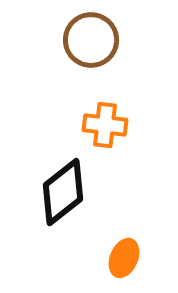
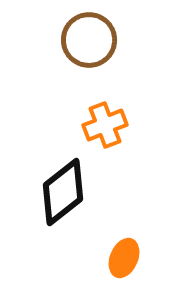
brown circle: moved 2 px left
orange cross: rotated 27 degrees counterclockwise
